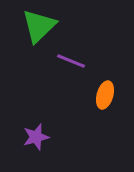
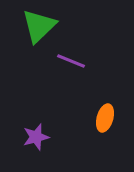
orange ellipse: moved 23 px down
